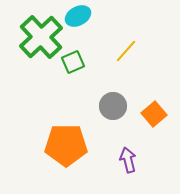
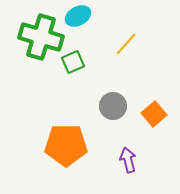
green cross: rotated 30 degrees counterclockwise
yellow line: moved 7 px up
